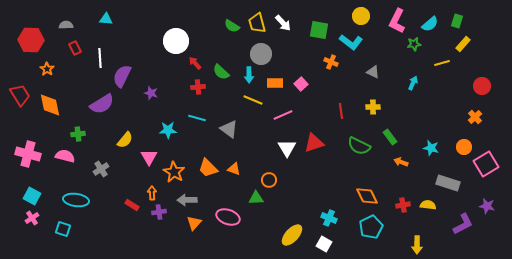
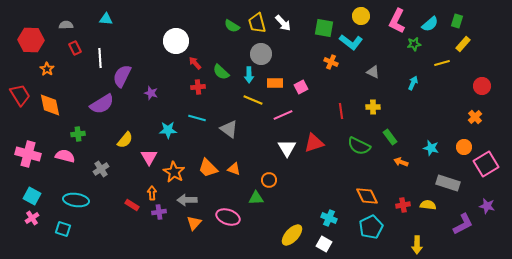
green square at (319, 30): moved 5 px right, 2 px up
pink square at (301, 84): moved 3 px down; rotated 16 degrees clockwise
